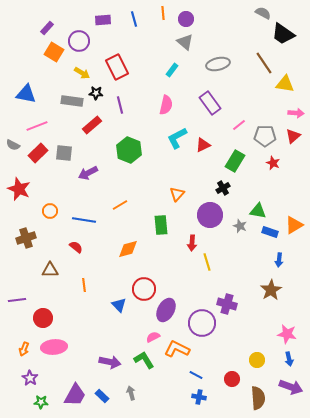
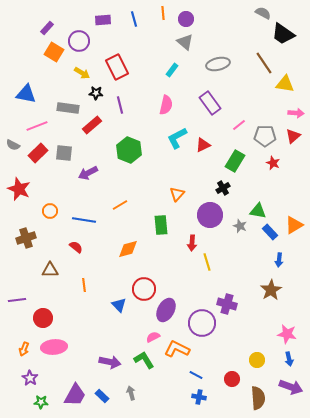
gray rectangle at (72, 101): moved 4 px left, 7 px down
blue rectangle at (270, 232): rotated 28 degrees clockwise
